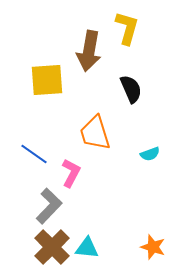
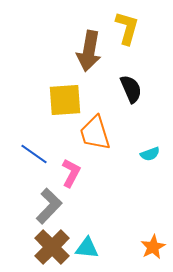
yellow square: moved 18 px right, 20 px down
orange star: rotated 25 degrees clockwise
